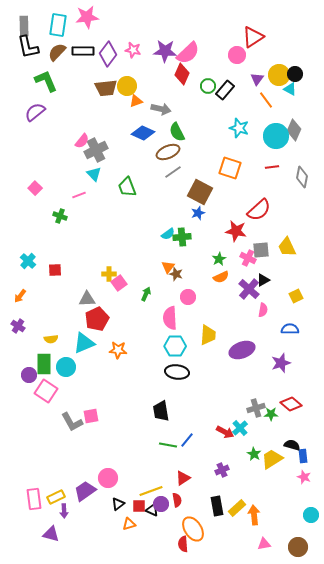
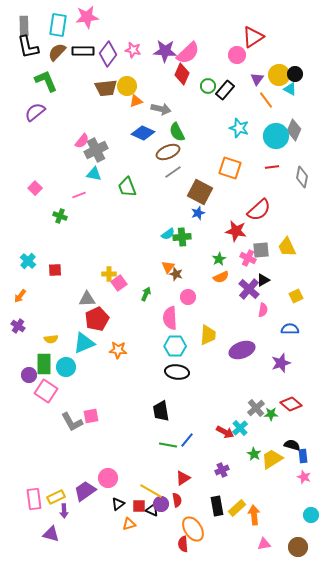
cyan triangle at (94, 174): rotated 35 degrees counterclockwise
gray cross at (256, 408): rotated 24 degrees counterclockwise
yellow line at (151, 491): rotated 50 degrees clockwise
